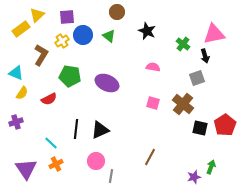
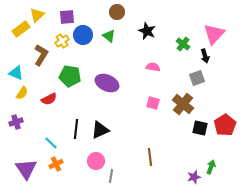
pink triangle: rotated 35 degrees counterclockwise
brown line: rotated 36 degrees counterclockwise
